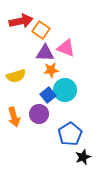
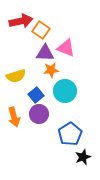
cyan circle: moved 1 px down
blue square: moved 12 px left
